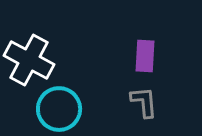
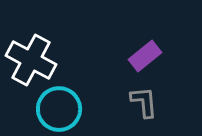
purple rectangle: rotated 48 degrees clockwise
white cross: moved 2 px right
